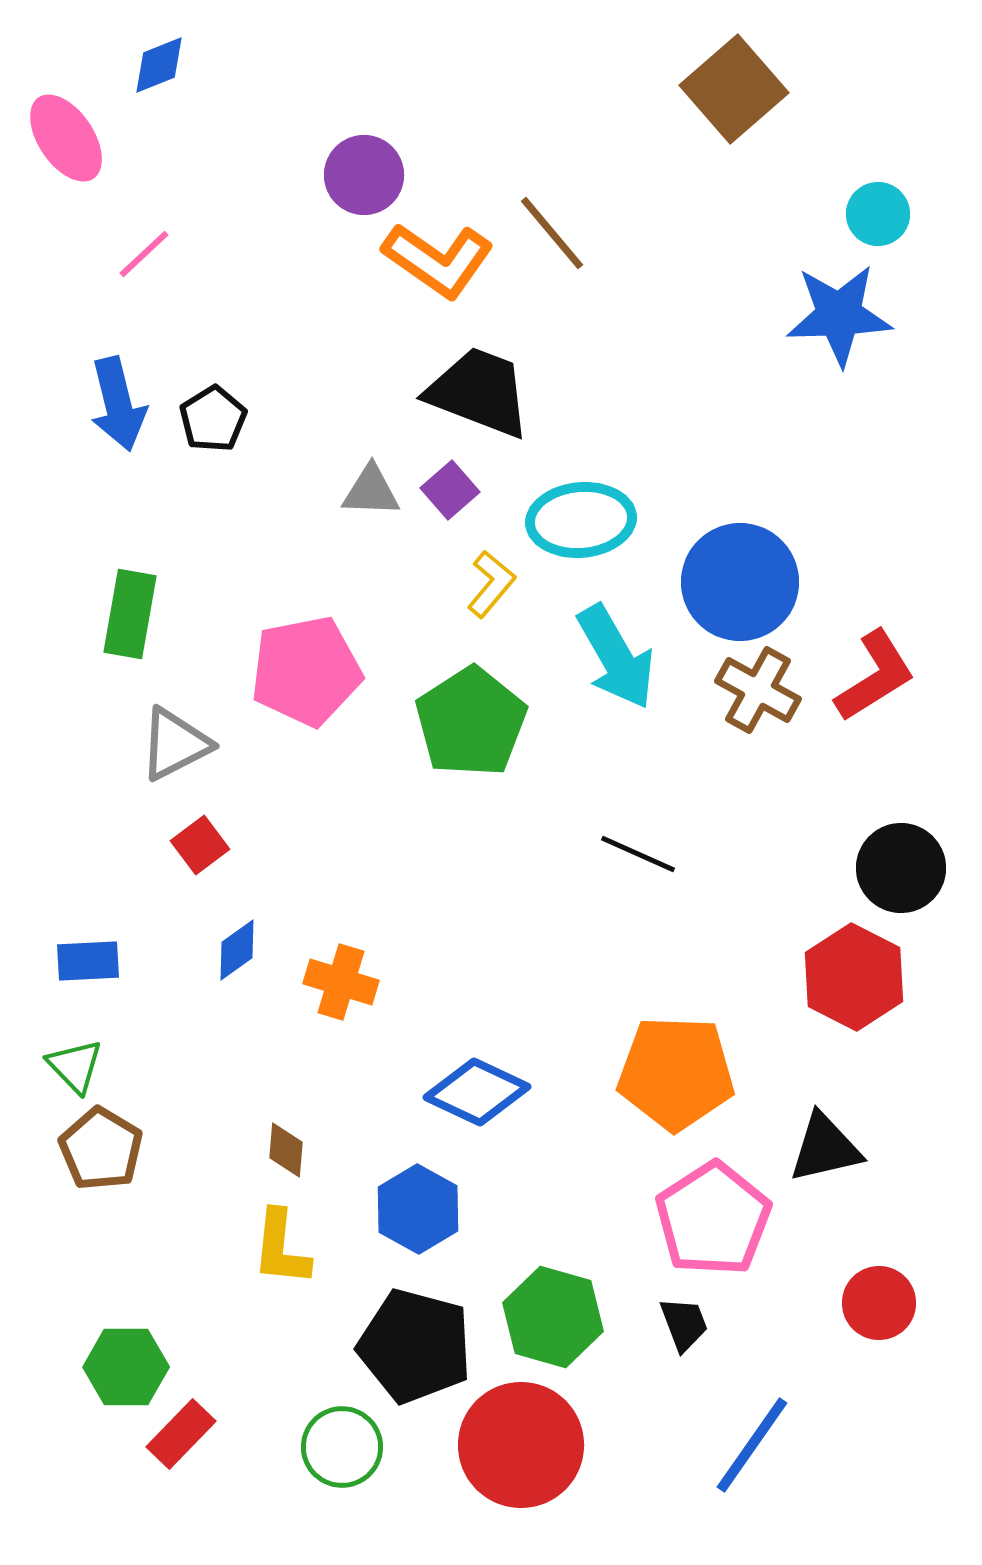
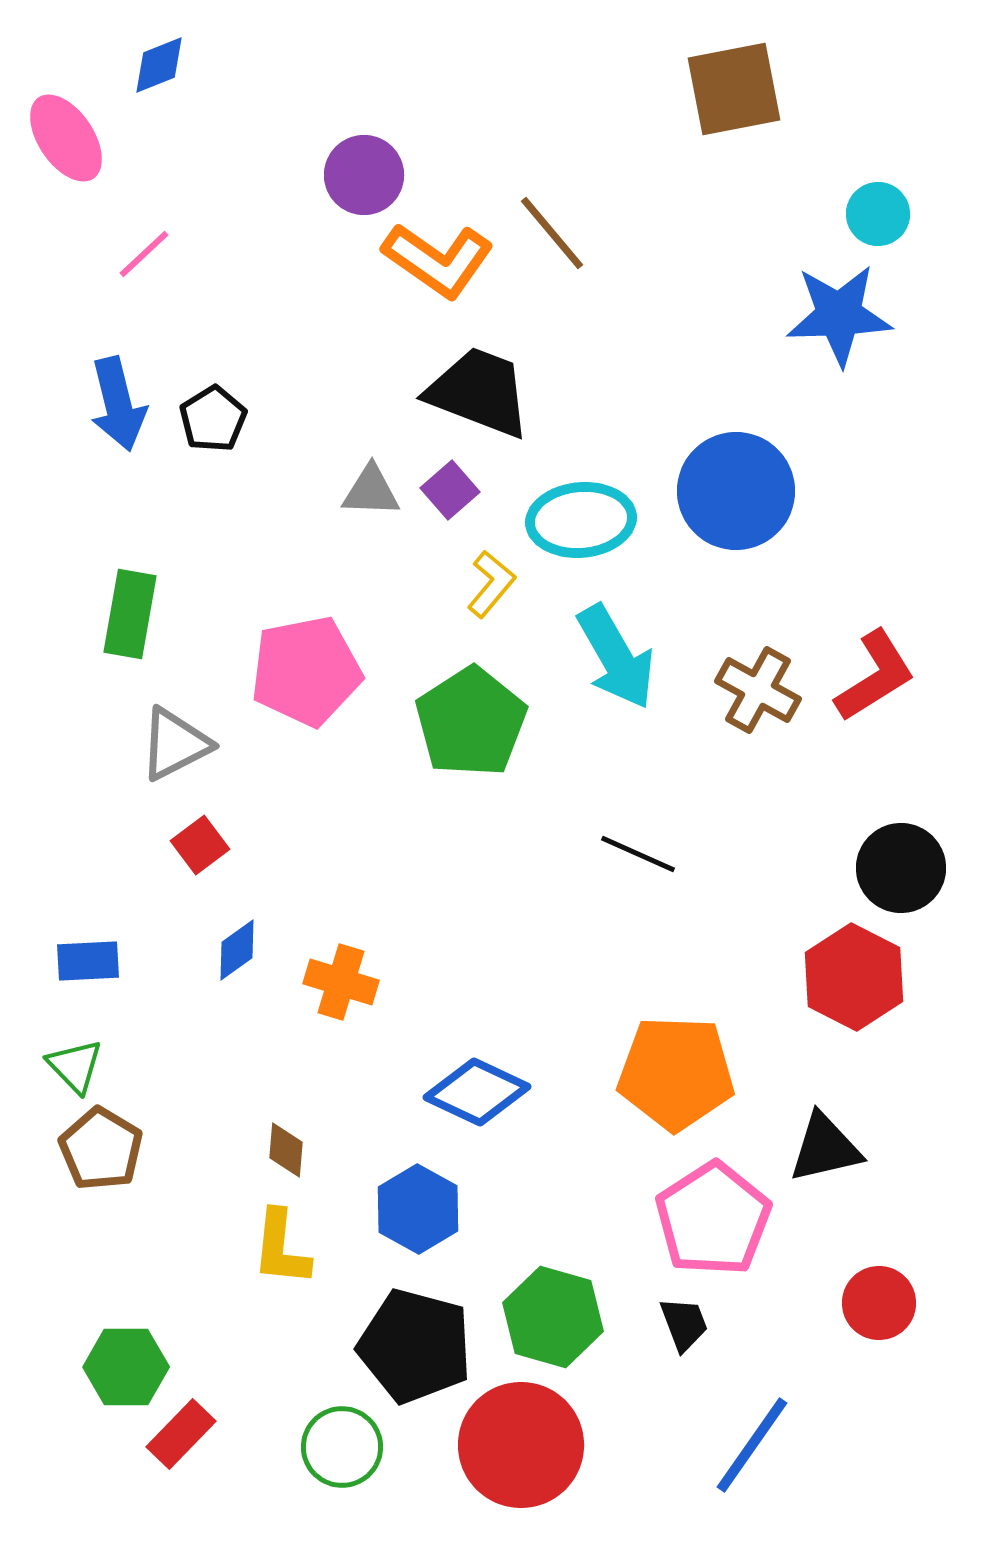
brown square at (734, 89): rotated 30 degrees clockwise
blue circle at (740, 582): moved 4 px left, 91 px up
